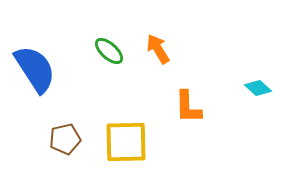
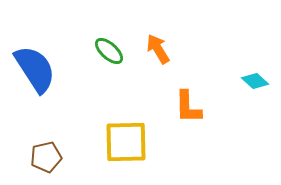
cyan diamond: moved 3 px left, 7 px up
brown pentagon: moved 19 px left, 18 px down
